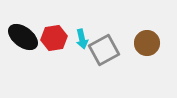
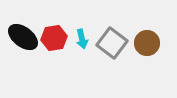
gray square: moved 8 px right, 7 px up; rotated 24 degrees counterclockwise
